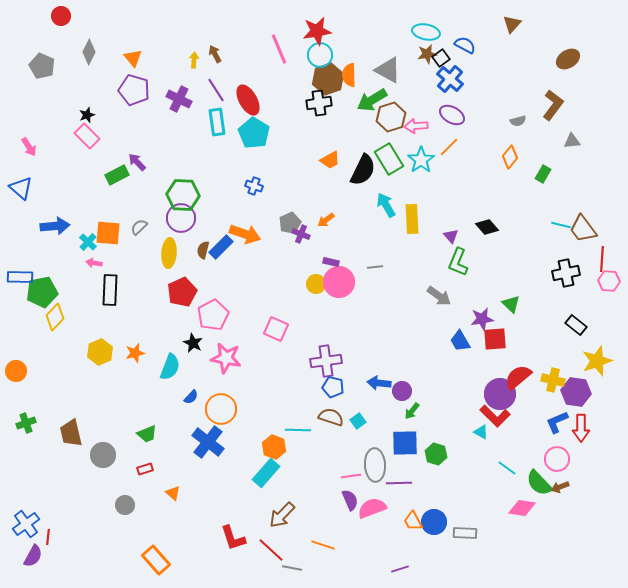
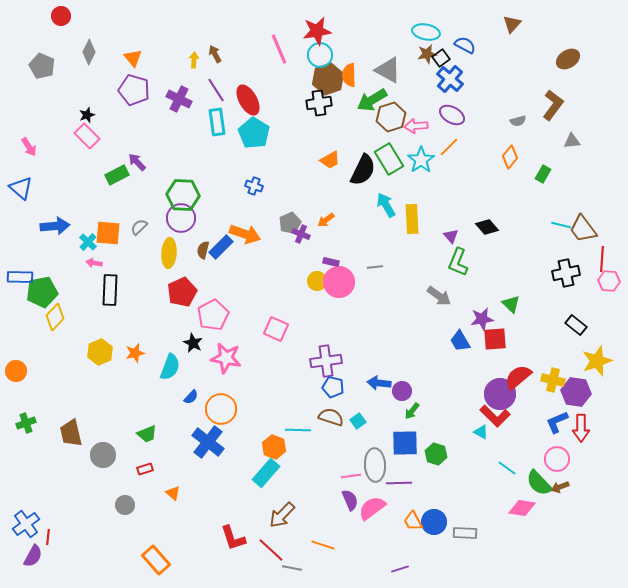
yellow circle at (316, 284): moved 1 px right, 3 px up
pink semicircle at (372, 508): rotated 16 degrees counterclockwise
